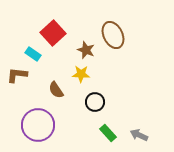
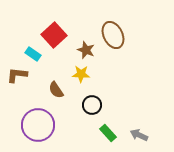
red square: moved 1 px right, 2 px down
black circle: moved 3 px left, 3 px down
